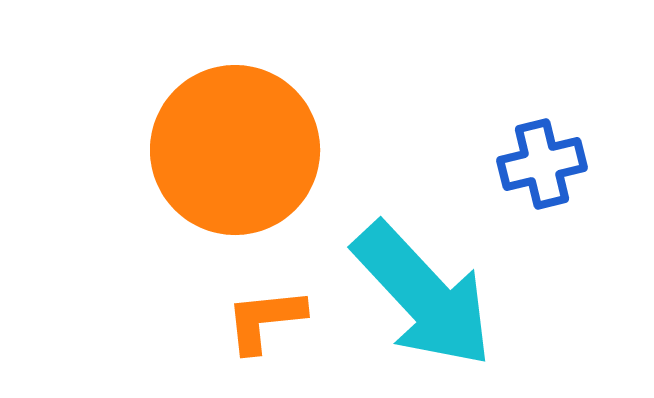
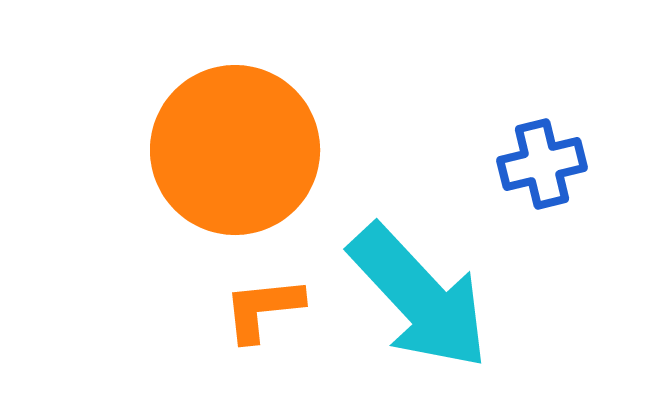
cyan arrow: moved 4 px left, 2 px down
orange L-shape: moved 2 px left, 11 px up
